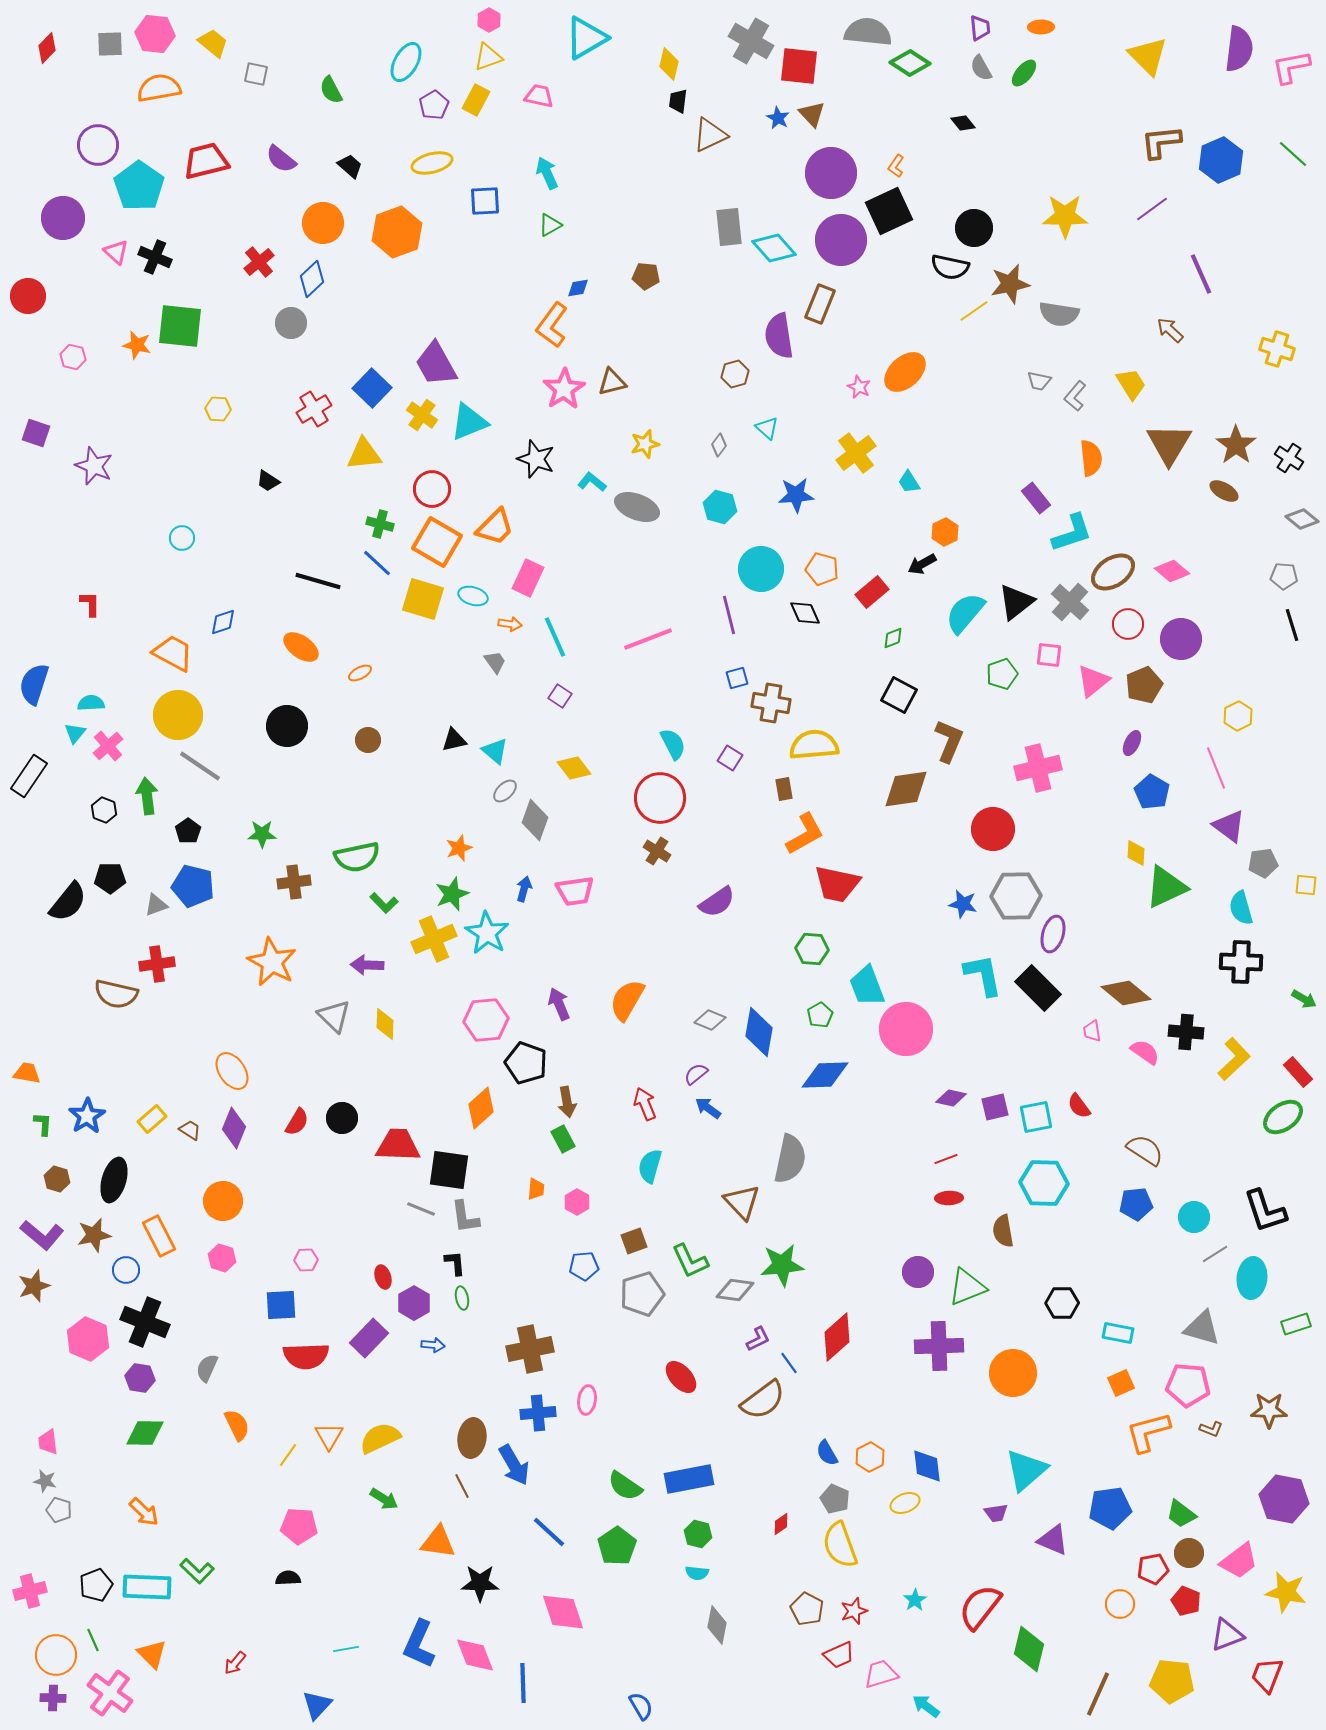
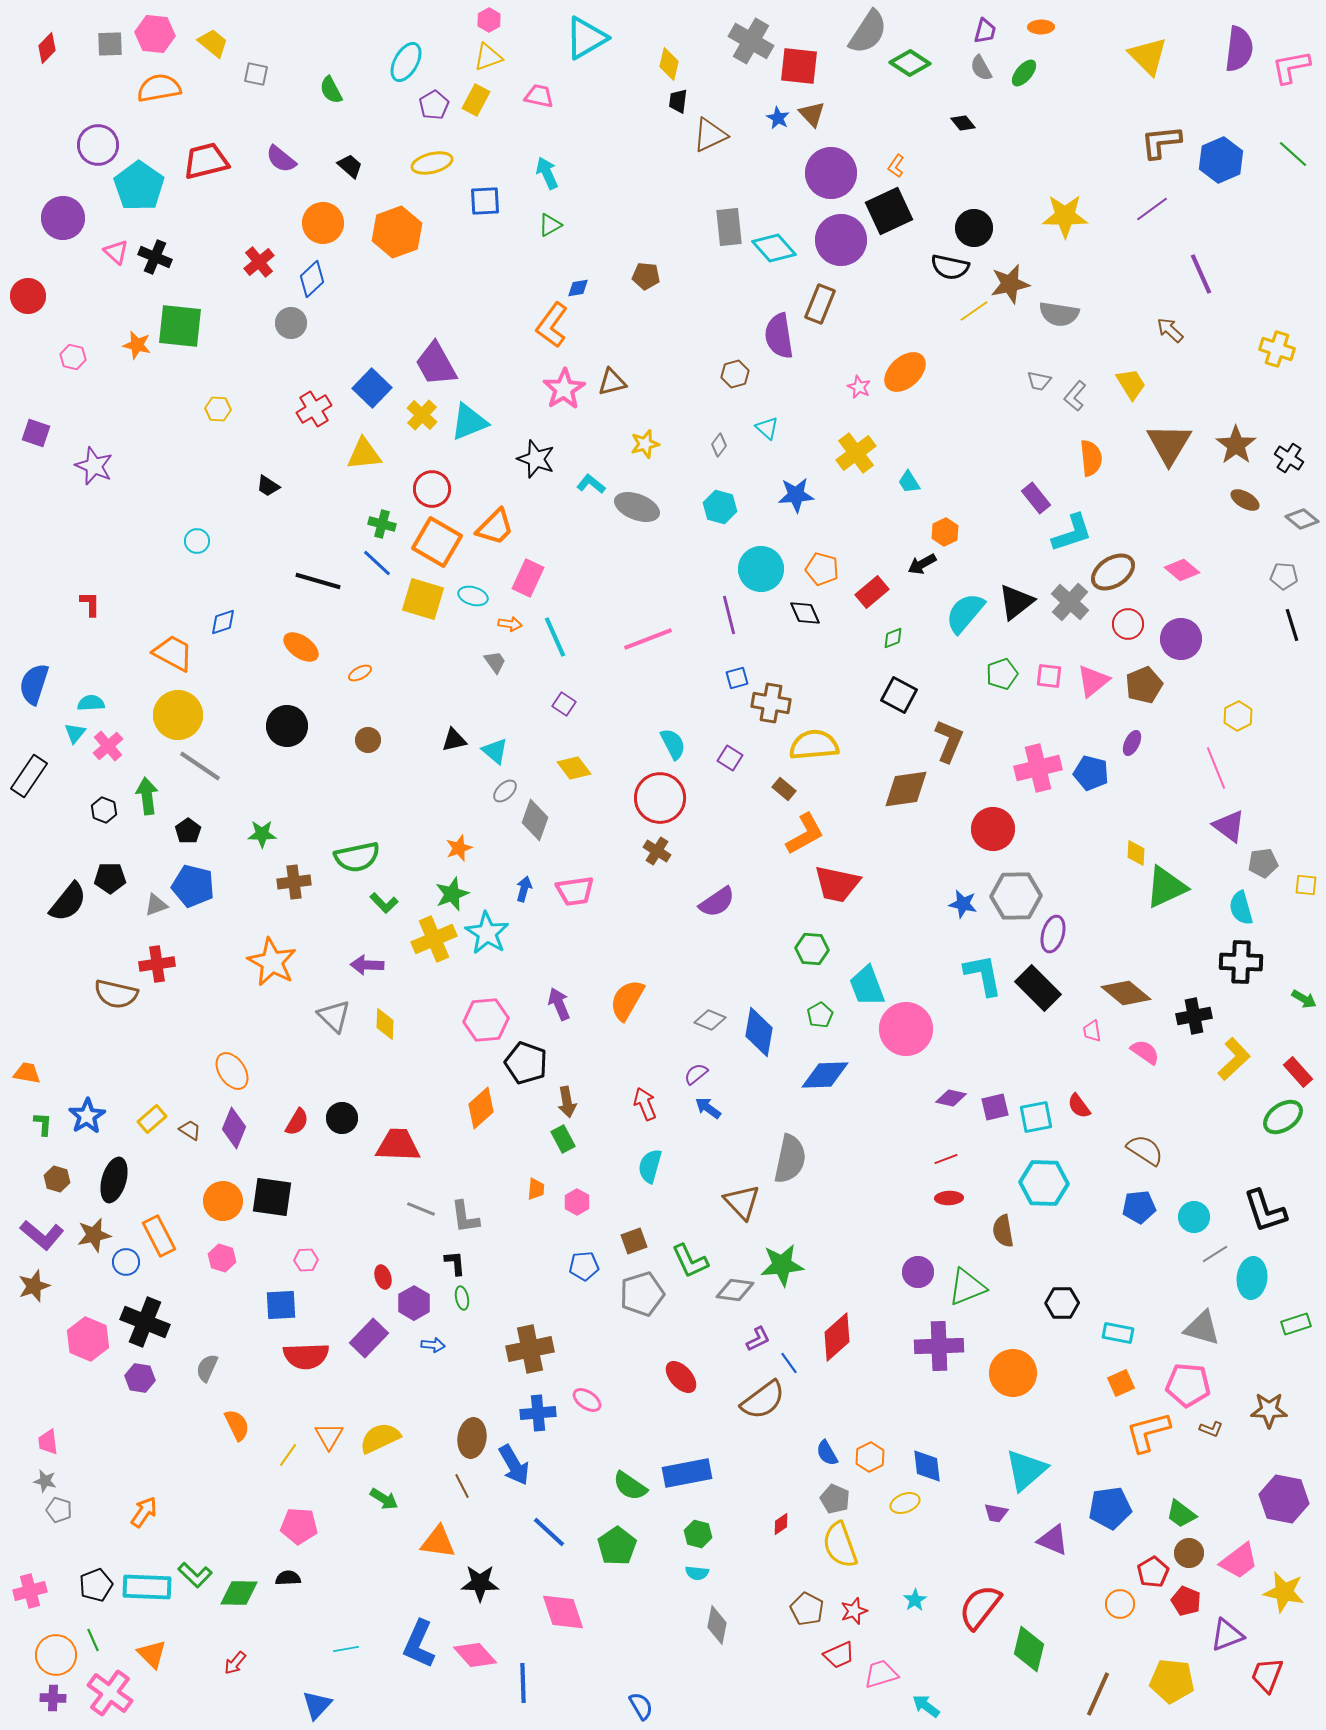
purple trapezoid at (980, 28): moved 5 px right, 3 px down; rotated 20 degrees clockwise
gray semicircle at (868, 32): rotated 117 degrees clockwise
yellow cross at (422, 415): rotated 8 degrees clockwise
black trapezoid at (268, 481): moved 5 px down
cyan L-shape at (592, 482): moved 1 px left, 2 px down
brown ellipse at (1224, 491): moved 21 px right, 9 px down
green cross at (380, 524): moved 2 px right
cyan circle at (182, 538): moved 15 px right, 3 px down
pink diamond at (1172, 571): moved 10 px right, 1 px up
pink square at (1049, 655): moved 21 px down
purple square at (560, 696): moved 4 px right, 8 px down
brown rectangle at (784, 789): rotated 40 degrees counterclockwise
blue pentagon at (1152, 792): moved 61 px left, 19 px up; rotated 16 degrees counterclockwise
black cross at (1186, 1032): moved 8 px right, 16 px up; rotated 16 degrees counterclockwise
black square at (449, 1170): moved 177 px left, 27 px down
blue pentagon at (1136, 1204): moved 3 px right, 3 px down
blue circle at (126, 1270): moved 8 px up
pink ellipse at (587, 1400): rotated 64 degrees counterclockwise
green diamond at (145, 1433): moved 94 px right, 160 px down
blue rectangle at (689, 1479): moved 2 px left, 6 px up
green semicircle at (625, 1486): moved 5 px right
orange arrow at (144, 1512): rotated 100 degrees counterclockwise
purple trapezoid at (996, 1513): rotated 20 degrees clockwise
red pentagon at (1153, 1569): moved 3 px down; rotated 20 degrees counterclockwise
green L-shape at (197, 1571): moved 2 px left, 4 px down
yellow star at (1286, 1592): moved 2 px left
pink diamond at (475, 1655): rotated 21 degrees counterclockwise
